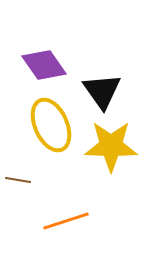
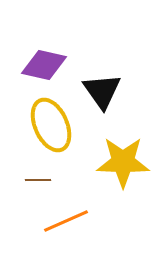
purple diamond: rotated 42 degrees counterclockwise
yellow star: moved 12 px right, 16 px down
brown line: moved 20 px right; rotated 10 degrees counterclockwise
orange line: rotated 6 degrees counterclockwise
